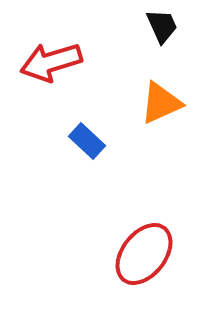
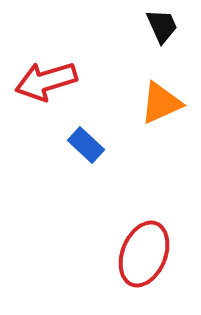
red arrow: moved 5 px left, 19 px down
blue rectangle: moved 1 px left, 4 px down
red ellipse: rotated 16 degrees counterclockwise
